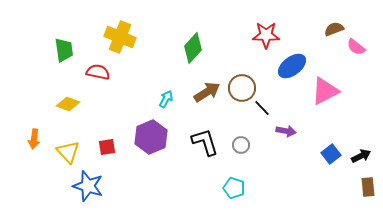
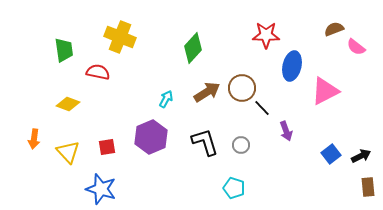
blue ellipse: rotated 40 degrees counterclockwise
purple arrow: rotated 60 degrees clockwise
blue star: moved 13 px right, 3 px down
